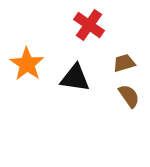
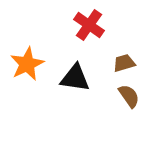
orange star: rotated 12 degrees clockwise
